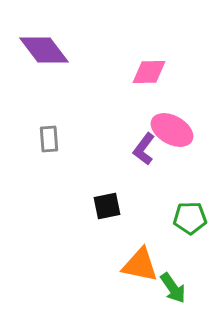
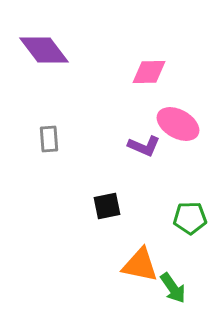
pink ellipse: moved 6 px right, 6 px up
purple L-shape: moved 3 px up; rotated 104 degrees counterclockwise
